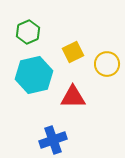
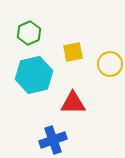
green hexagon: moved 1 px right, 1 px down
yellow square: rotated 15 degrees clockwise
yellow circle: moved 3 px right
red triangle: moved 6 px down
